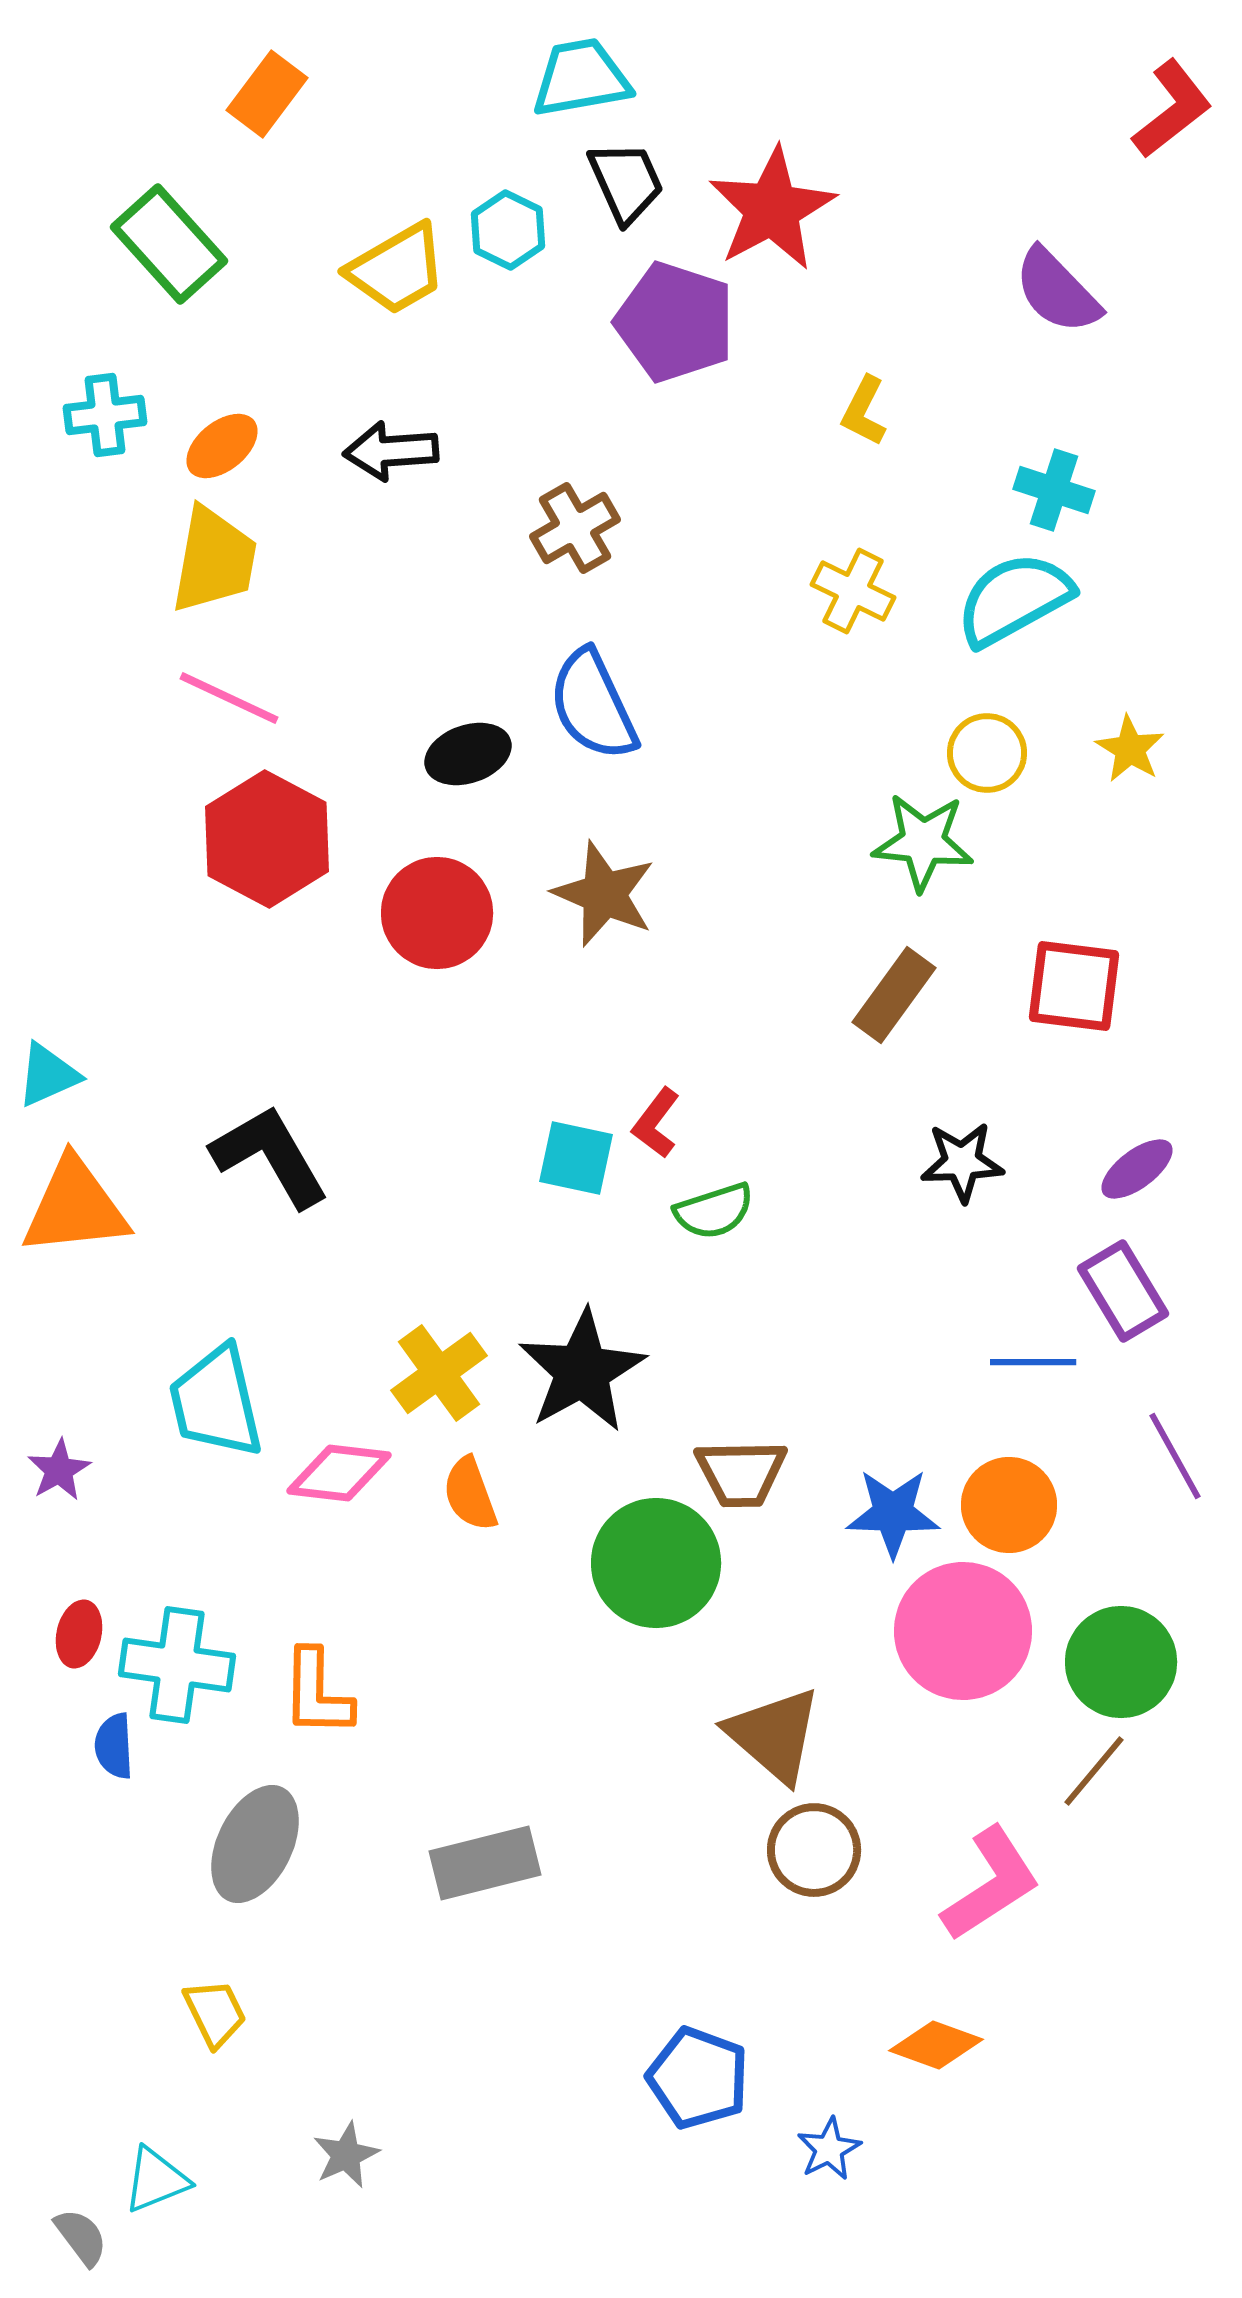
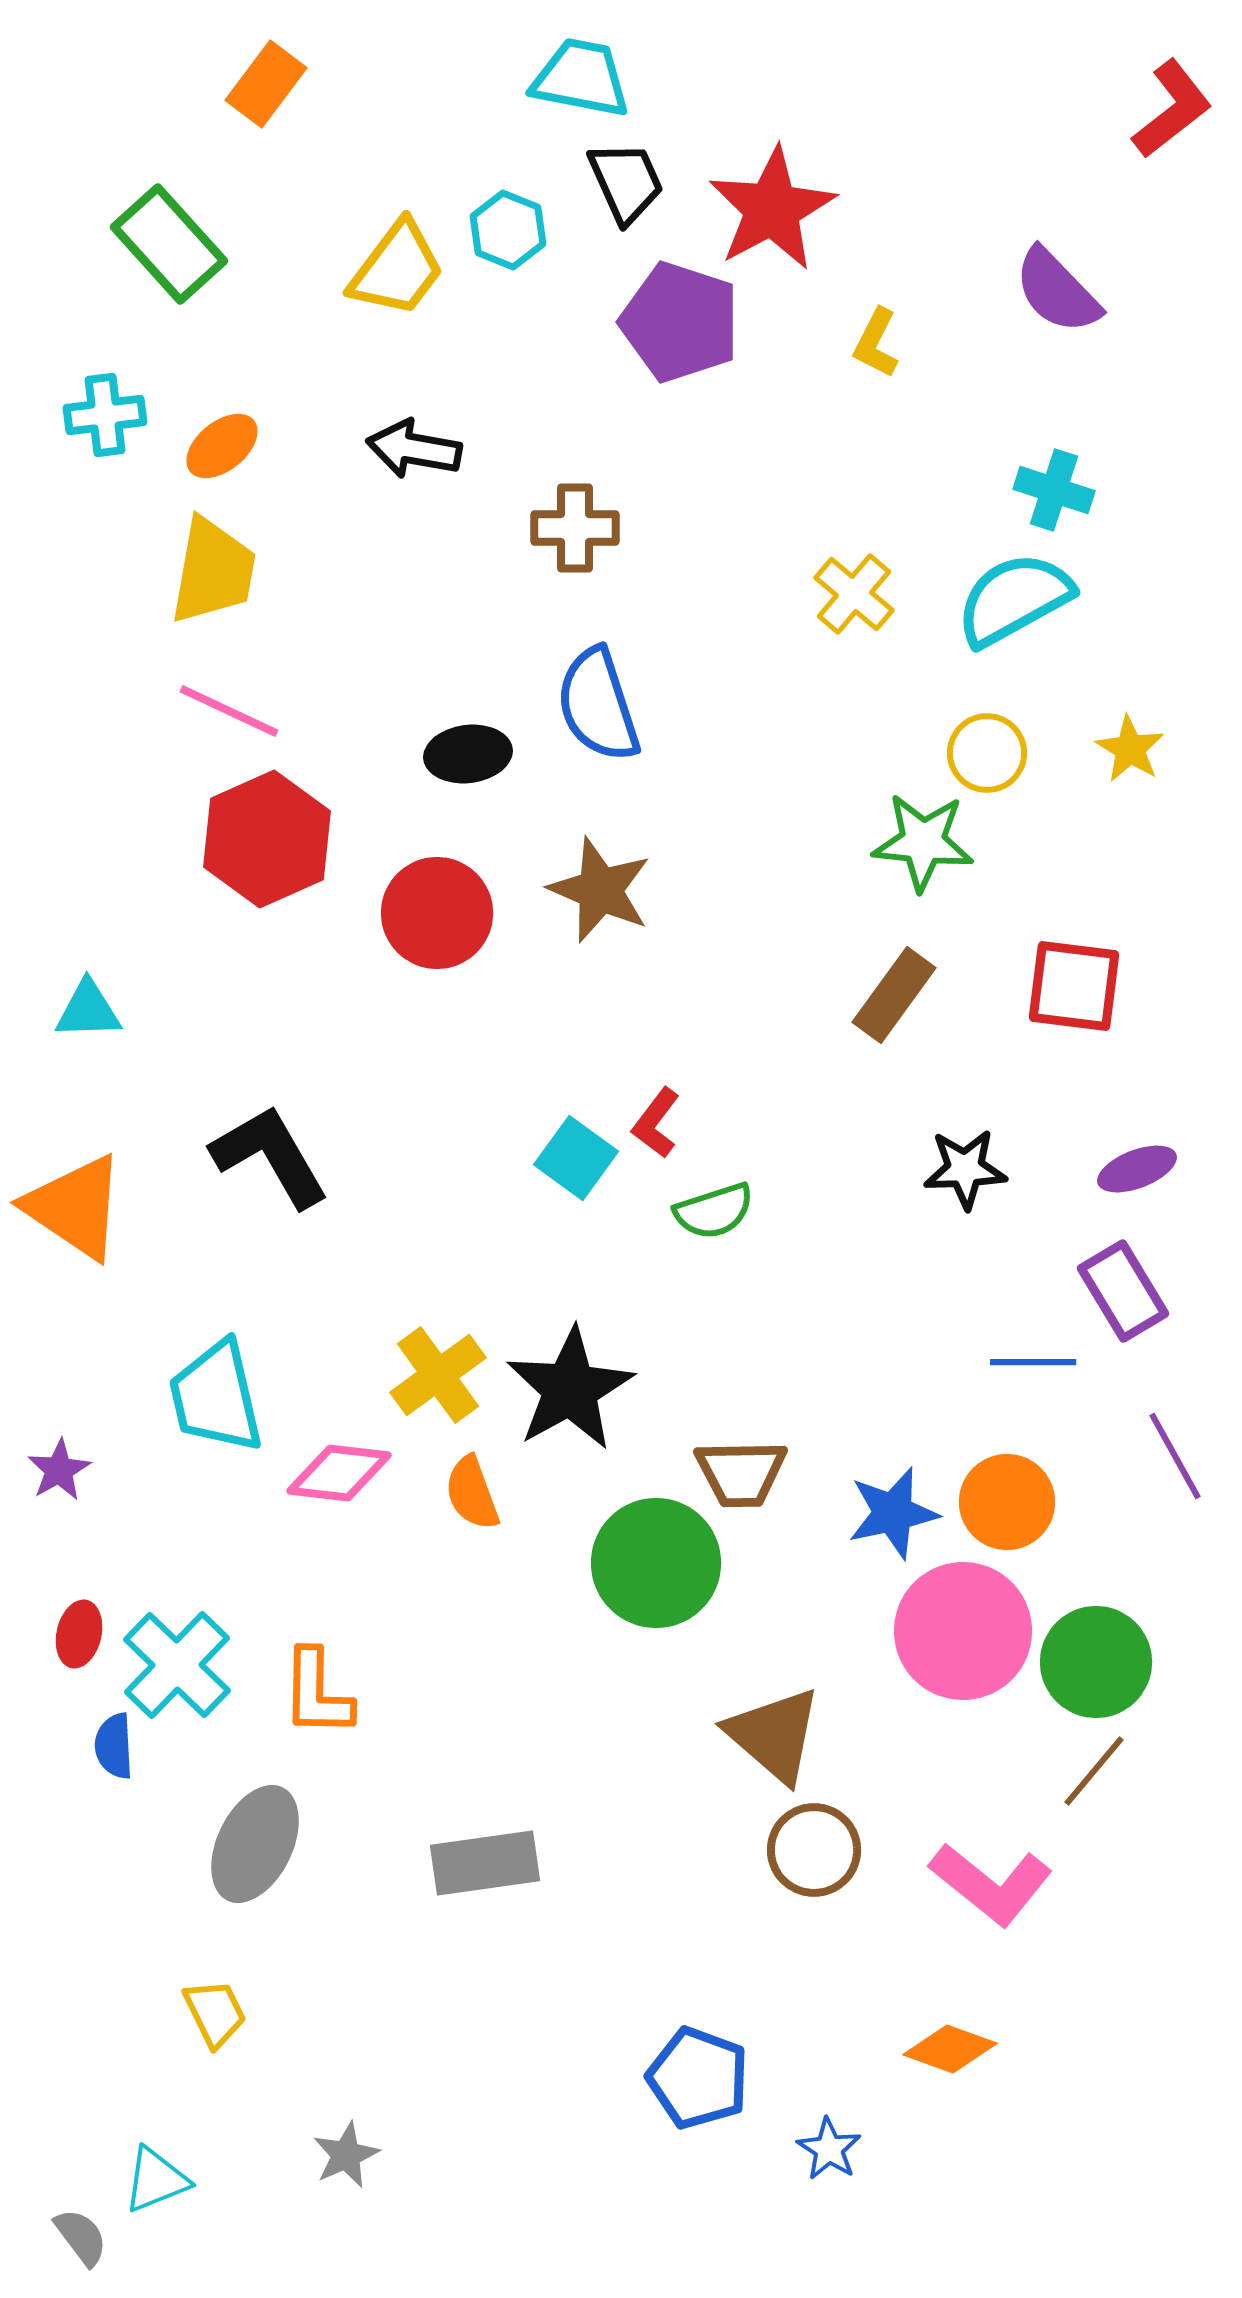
cyan trapezoid at (581, 78): rotated 21 degrees clockwise
orange rectangle at (267, 94): moved 1 px left, 10 px up
cyan hexagon at (508, 230): rotated 4 degrees counterclockwise
yellow trapezoid at (397, 269): rotated 23 degrees counterclockwise
purple pentagon at (675, 322): moved 5 px right
yellow L-shape at (864, 411): moved 12 px right, 68 px up
black arrow at (391, 451): moved 23 px right, 2 px up; rotated 14 degrees clockwise
brown cross at (575, 528): rotated 30 degrees clockwise
yellow trapezoid at (214, 560): moved 1 px left, 11 px down
yellow cross at (853, 591): moved 1 px right, 3 px down; rotated 14 degrees clockwise
pink line at (229, 698): moved 13 px down
blue semicircle at (593, 705): moved 5 px right; rotated 7 degrees clockwise
black ellipse at (468, 754): rotated 12 degrees clockwise
red hexagon at (267, 839): rotated 8 degrees clockwise
brown star at (604, 894): moved 4 px left, 4 px up
cyan triangle at (48, 1075): moved 40 px right, 65 px up; rotated 22 degrees clockwise
cyan square at (576, 1158): rotated 24 degrees clockwise
black star at (962, 1162): moved 3 px right, 7 px down
purple ellipse at (1137, 1169): rotated 16 degrees clockwise
orange triangle at (75, 1207): rotated 40 degrees clockwise
black star at (582, 1371): moved 12 px left, 18 px down
yellow cross at (439, 1373): moved 1 px left, 2 px down
cyan trapezoid at (216, 1402): moved 5 px up
orange semicircle at (470, 1494): moved 2 px right, 1 px up
orange circle at (1009, 1505): moved 2 px left, 3 px up
blue star at (893, 1513): rotated 14 degrees counterclockwise
green circle at (1121, 1662): moved 25 px left
cyan cross at (177, 1665): rotated 36 degrees clockwise
gray rectangle at (485, 1863): rotated 6 degrees clockwise
pink L-shape at (991, 1884): rotated 72 degrees clockwise
orange diamond at (936, 2045): moved 14 px right, 4 px down
blue star at (829, 2149): rotated 12 degrees counterclockwise
